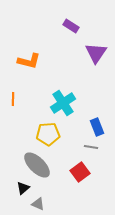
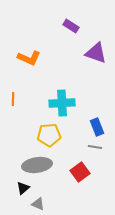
purple triangle: rotated 45 degrees counterclockwise
orange L-shape: moved 3 px up; rotated 10 degrees clockwise
cyan cross: moved 1 px left; rotated 30 degrees clockwise
yellow pentagon: moved 1 px right, 1 px down
gray line: moved 4 px right
gray ellipse: rotated 52 degrees counterclockwise
